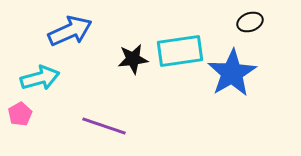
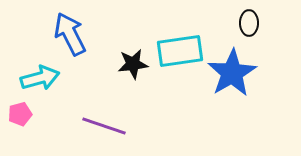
black ellipse: moved 1 px left, 1 px down; rotated 70 degrees counterclockwise
blue arrow: moved 3 px down; rotated 93 degrees counterclockwise
black star: moved 5 px down
pink pentagon: rotated 15 degrees clockwise
